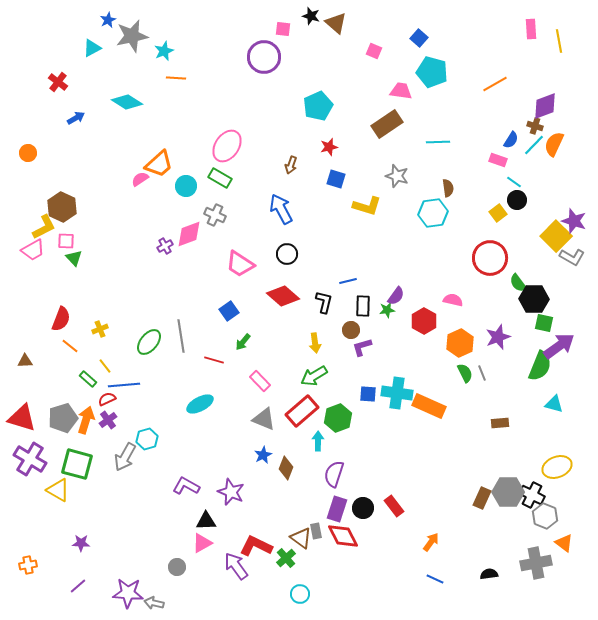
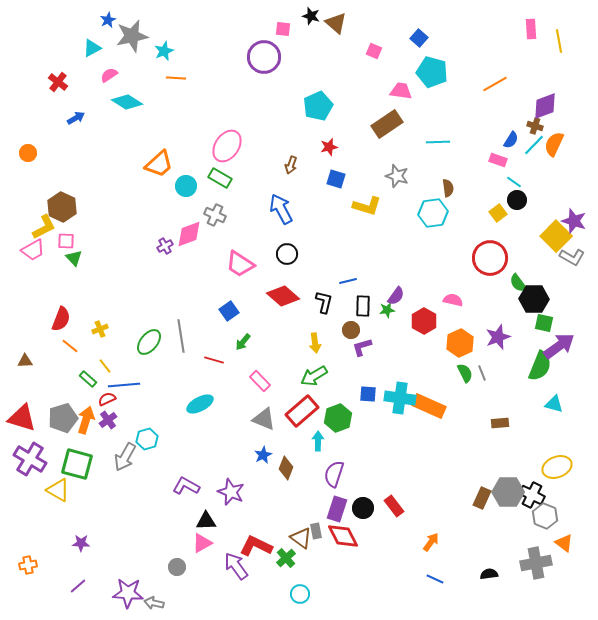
pink semicircle at (140, 179): moved 31 px left, 104 px up
cyan cross at (397, 393): moved 3 px right, 5 px down
